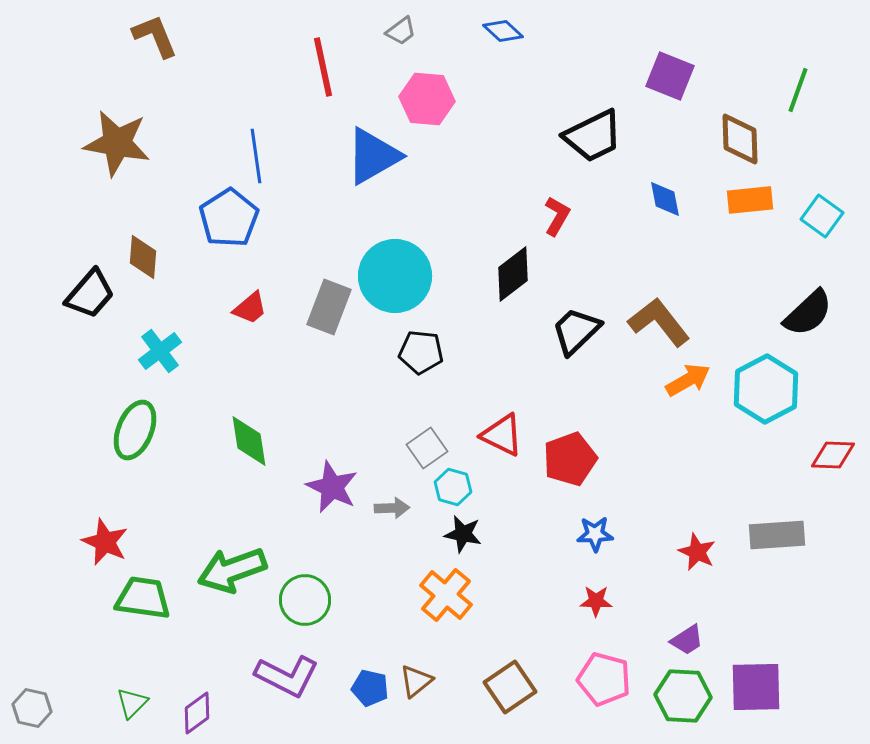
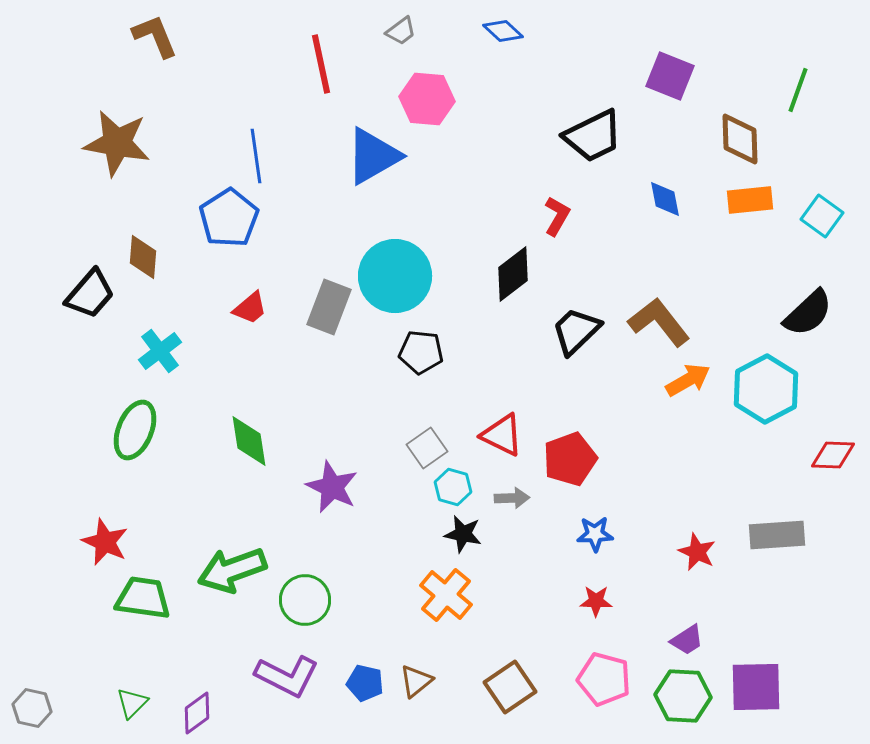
red line at (323, 67): moved 2 px left, 3 px up
gray arrow at (392, 508): moved 120 px right, 10 px up
blue pentagon at (370, 688): moved 5 px left, 5 px up
